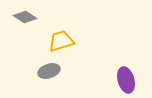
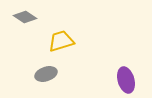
gray ellipse: moved 3 px left, 3 px down
